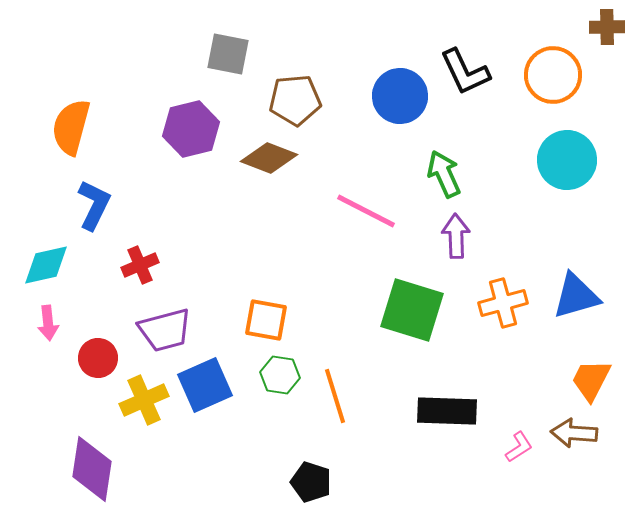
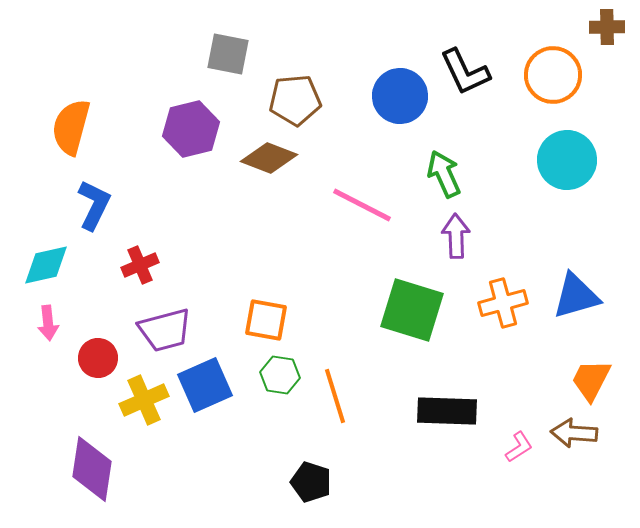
pink line: moved 4 px left, 6 px up
